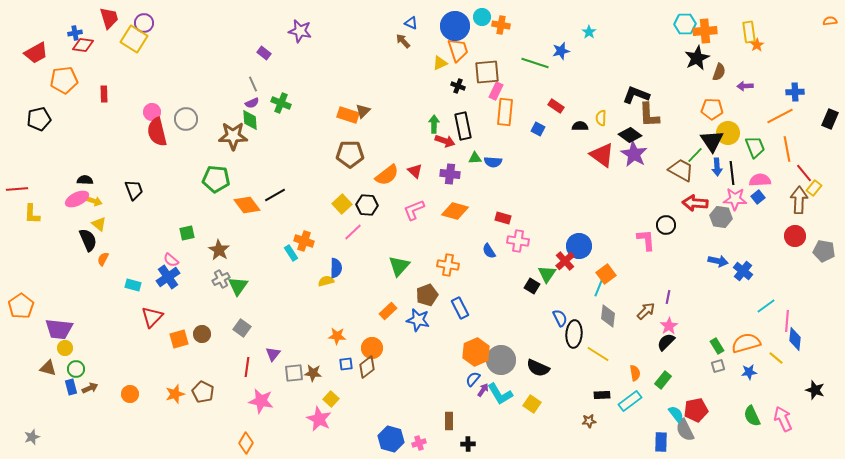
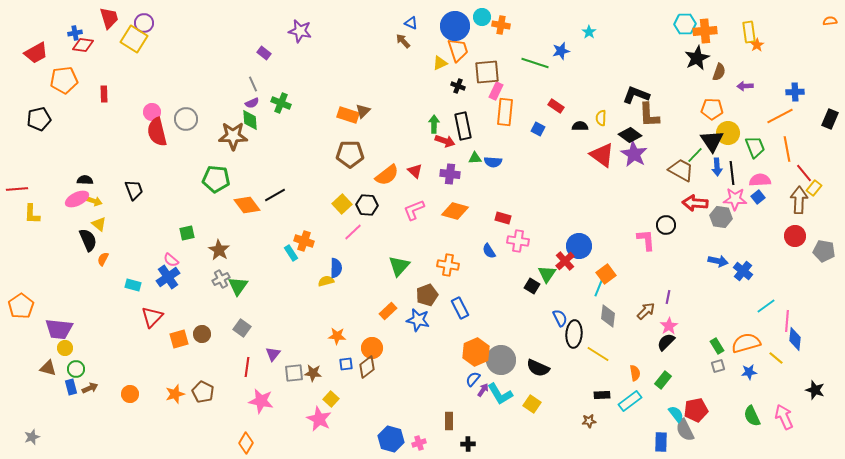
pink arrow at (783, 419): moved 1 px right, 2 px up
